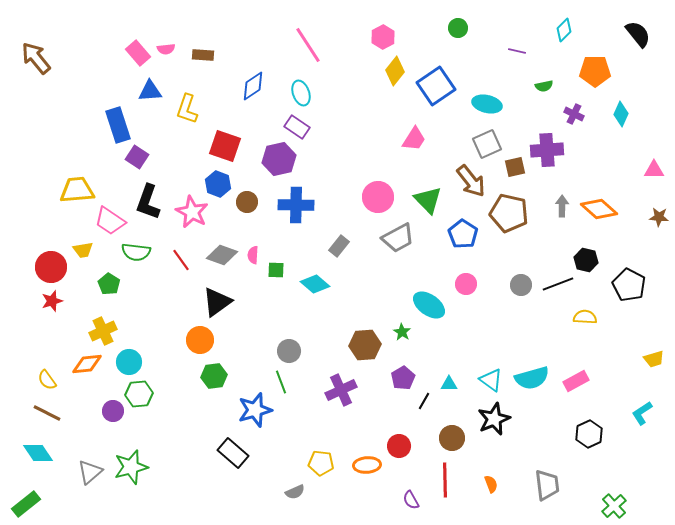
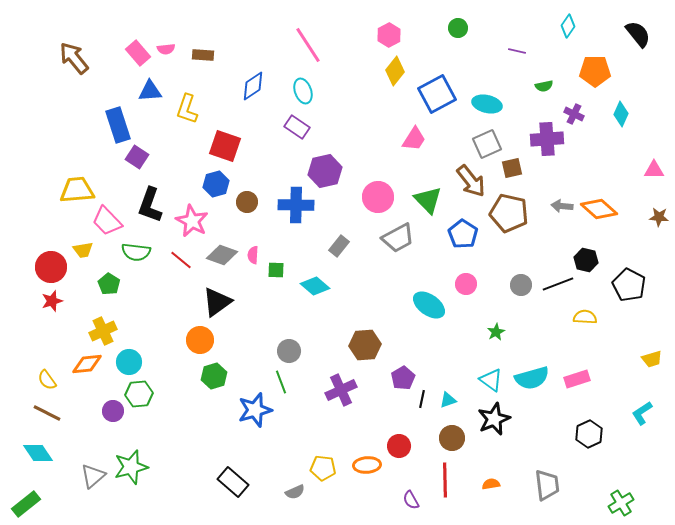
cyan diamond at (564, 30): moved 4 px right, 4 px up; rotated 10 degrees counterclockwise
pink hexagon at (383, 37): moved 6 px right, 2 px up
brown arrow at (36, 58): moved 38 px right
blue square at (436, 86): moved 1 px right, 8 px down; rotated 6 degrees clockwise
cyan ellipse at (301, 93): moved 2 px right, 2 px up
purple cross at (547, 150): moved 11 px up
purple hexagon at (279, 159): moved 46 px right, 12 px down
brown square at (515, 167): moved 3 px left, 1 px down
blue hexagon at (218, 184): moved 2 px left; rotated 25 degrees clockwise
black L-shape at (148, 202): moved 2 px right, 3 px down
gray arrow at (562, 206): rotated 85 degrees counterclockwise
pink star at (192, 212): moved 9 px down
pink trapezoid at (110, 221): moved 3 px left; rotated 12 degrees clockwise
red line at (181, 260): rotated 15 degrees counterclockwise
cyan diamond at (315, 284): moved 2 px down
green star at (402, 332): moved 94 px right; rotated 12 degrees clockwise
yellow trapezoid at (654, 359): moved 2 px left
green hexagon at (214, 376): rotated 10 degrees counterclockwise
pink rectangle at (576, 381): moved 1 px right, 2 px up; rotated 10 degrees clockwise
cyan triangle at (449, 384): moved 1 px left, 16 px down; rotated 18 degrees counterclockwise
black line at (424, 401): moved 2 px left, 2 px up; rotated 18 degrees counterclockwise
black rectangle at (233, 453): moved 29 px down
yellow pentagon at (321, 463): moved 2 px right, 5 px down
gray triangle at (90, 472): moved 3 px right, 4 px down
orange semicircle at (491, 484): rotated 78 degrees counterclockwise
green cross at (614, 506): moved 7 px right, 3 px up; rotated 10 degrees clockwise
